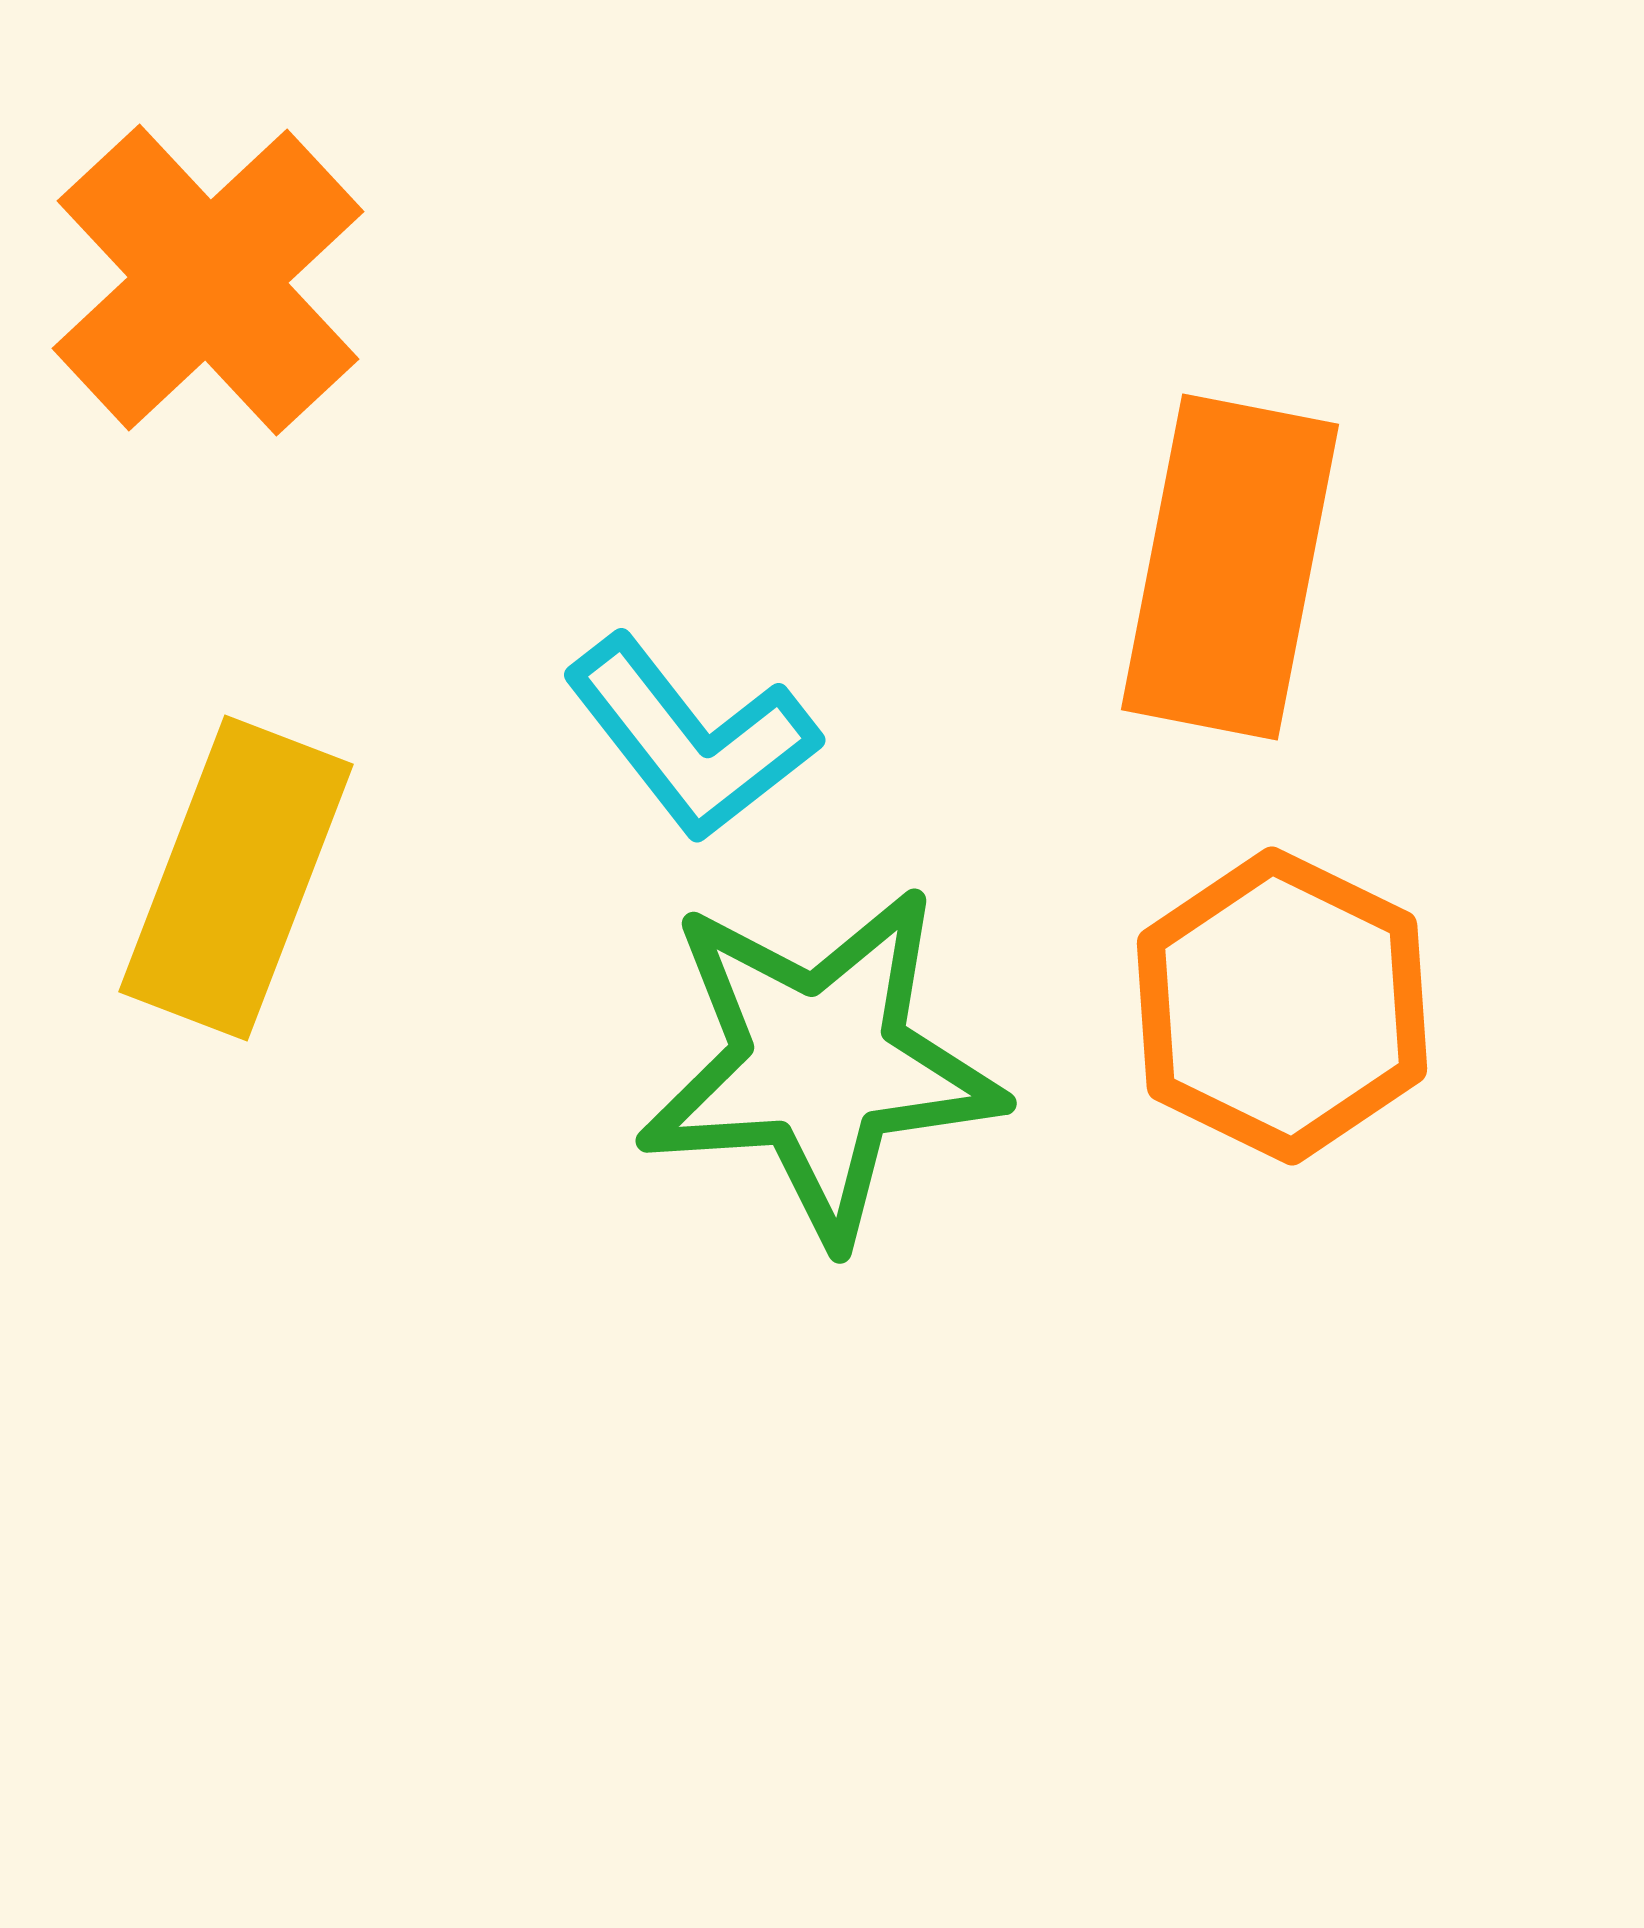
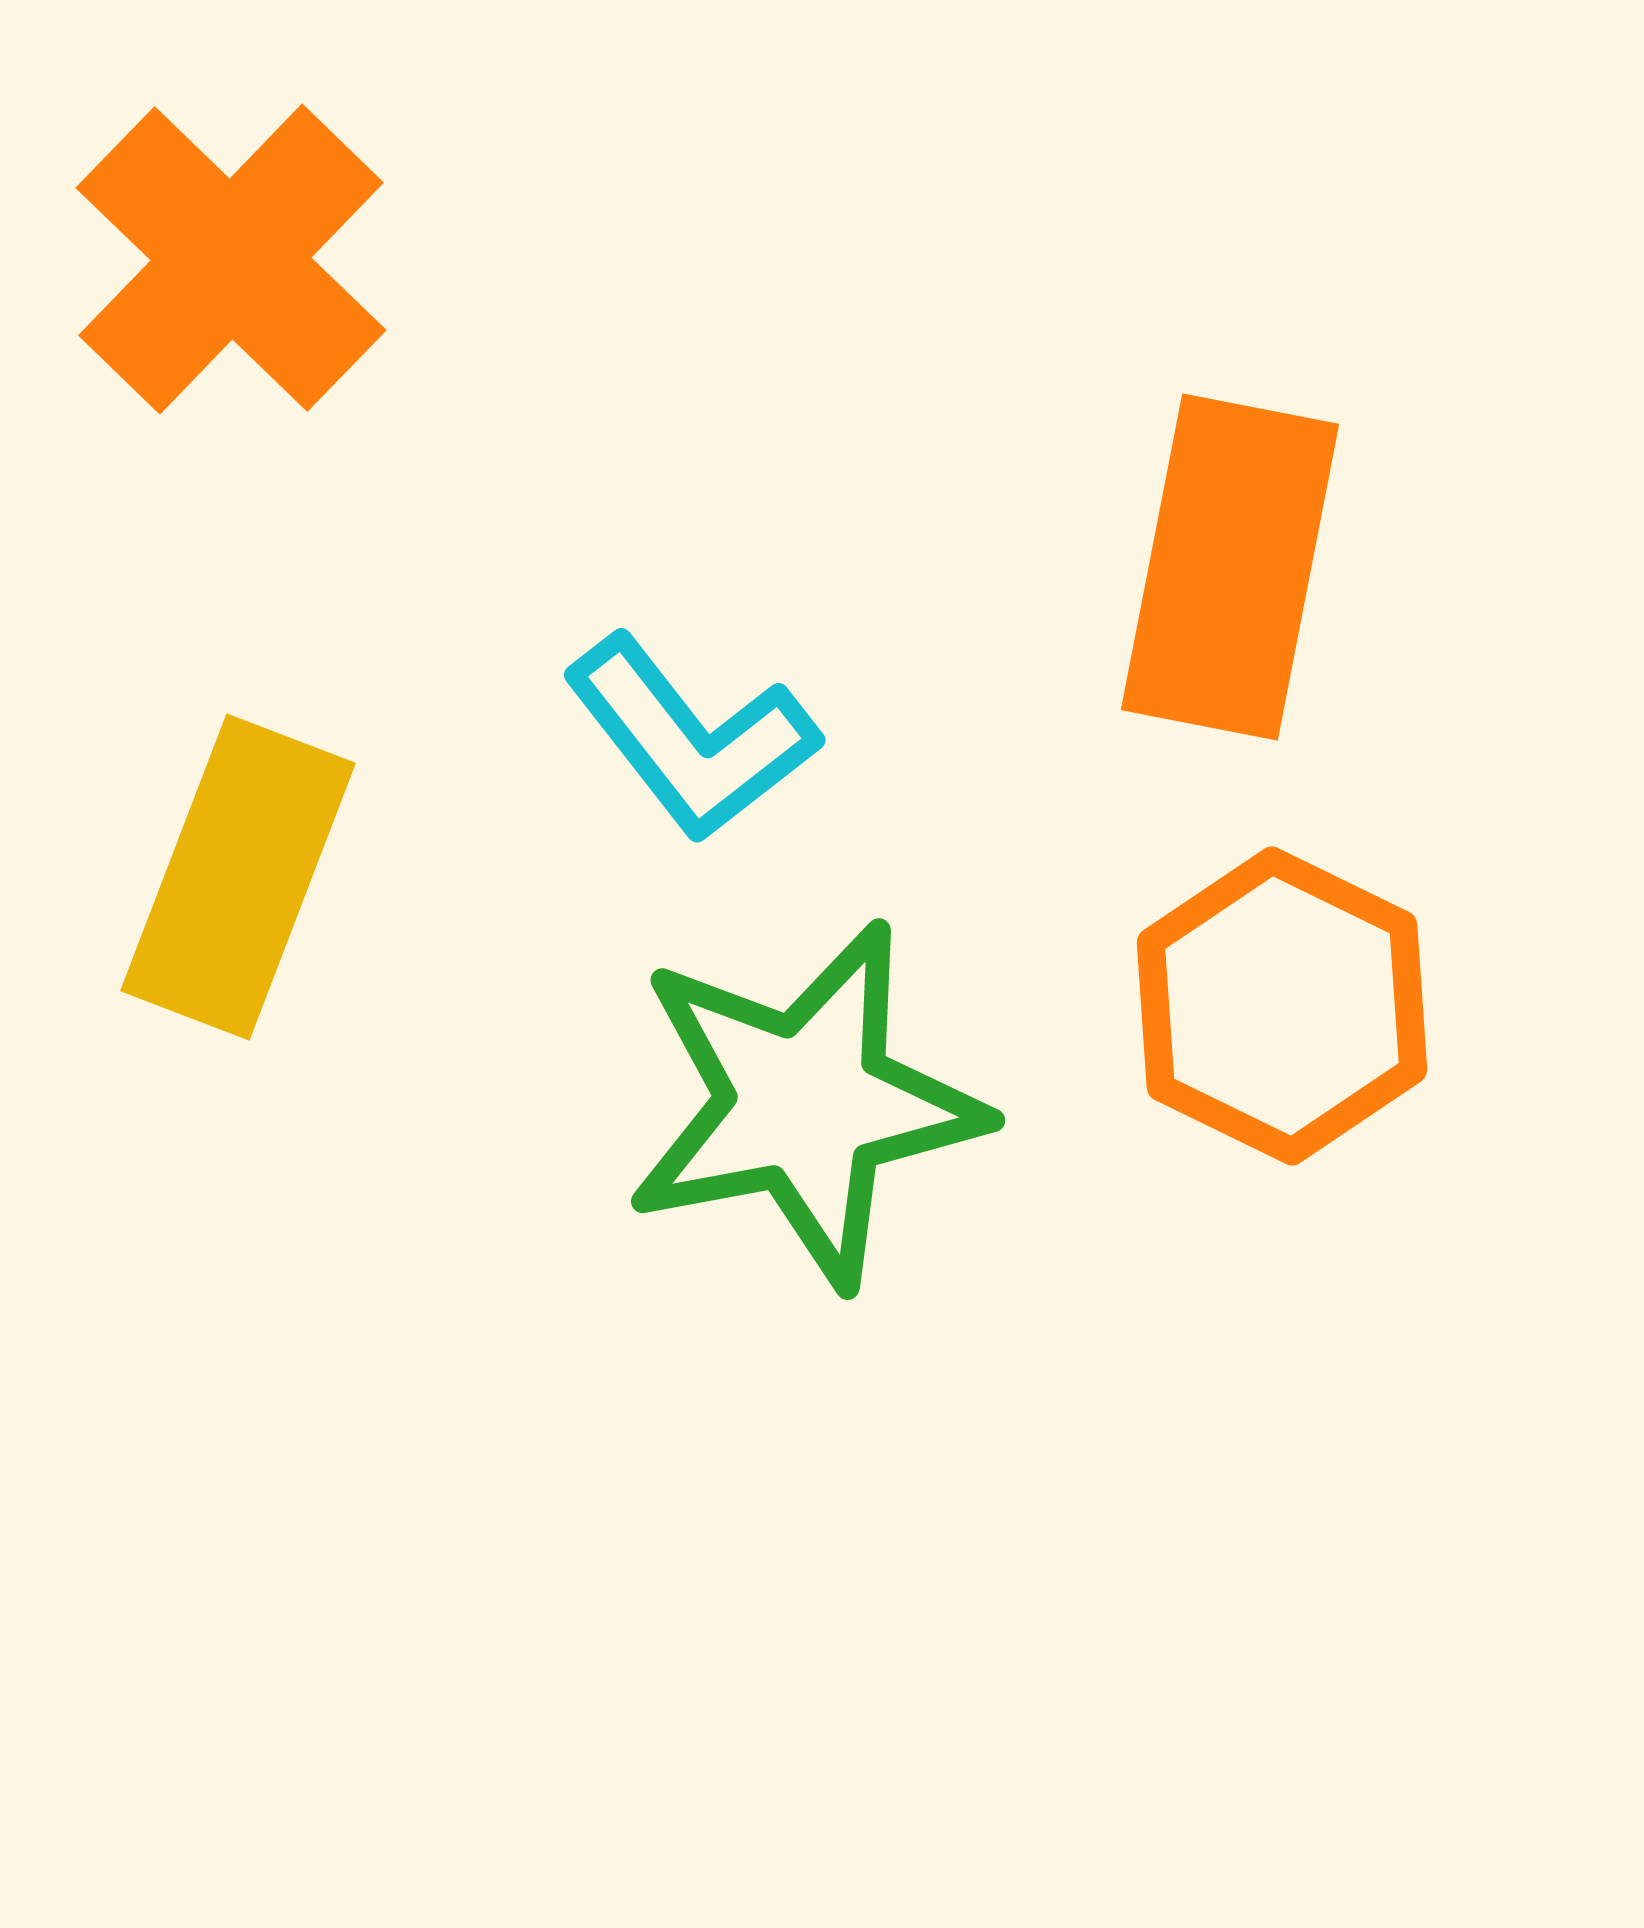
orange cross: moved 23 px right, 21 px up; rotated 3 degrees counterclockwise
yellow rectangle: moved 2 px right, 1 px up
green star: moved 15 px left, 40 px down; rotated 7 degrees counterclockwise
